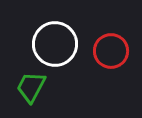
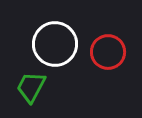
red circle: moved 3 px left, 1 px down
